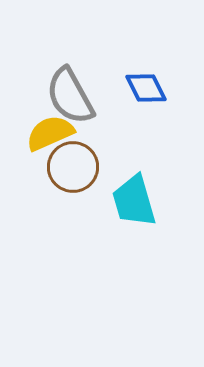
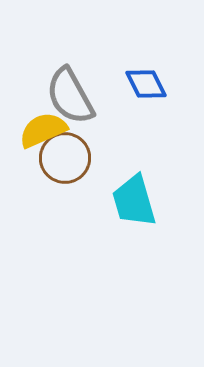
blue diamond: moved 4 px up
yellow semicircle: moved 7 px left, 3 px up
brown circle: moved 8 px left, 9 px up
